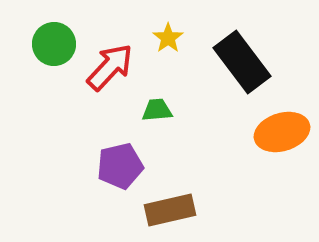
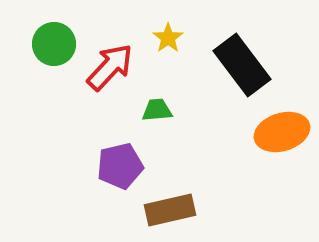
black rectangle: moved 3 px down
